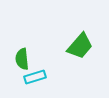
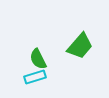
green semicircle: moved 16 px right; rotated 20 degrees counterclockwise
